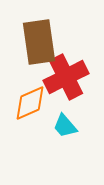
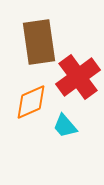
red cross: moved 12 px right; rotated 9 degrees counterclockwise
orange diamond: moved 1 px right, 1 px up
